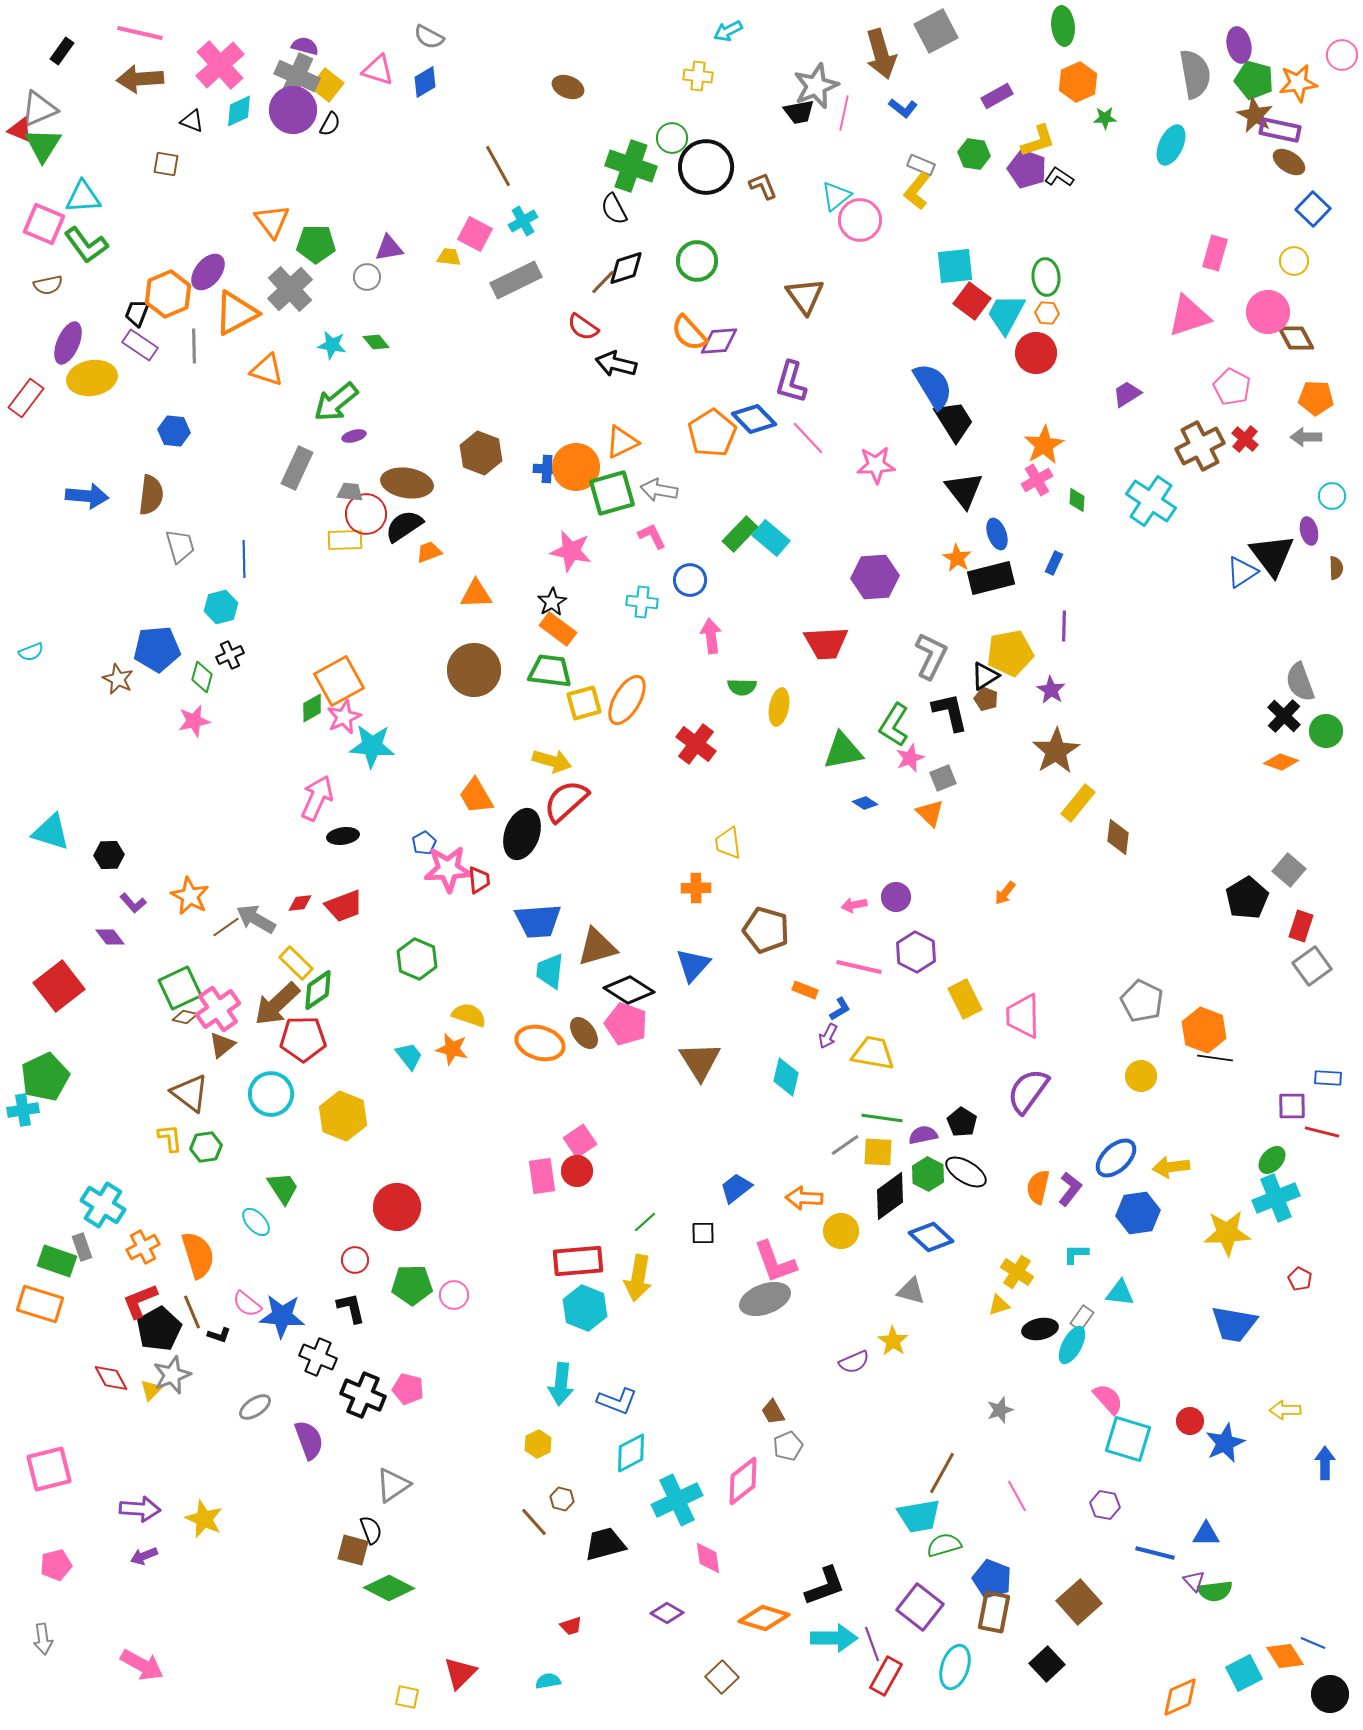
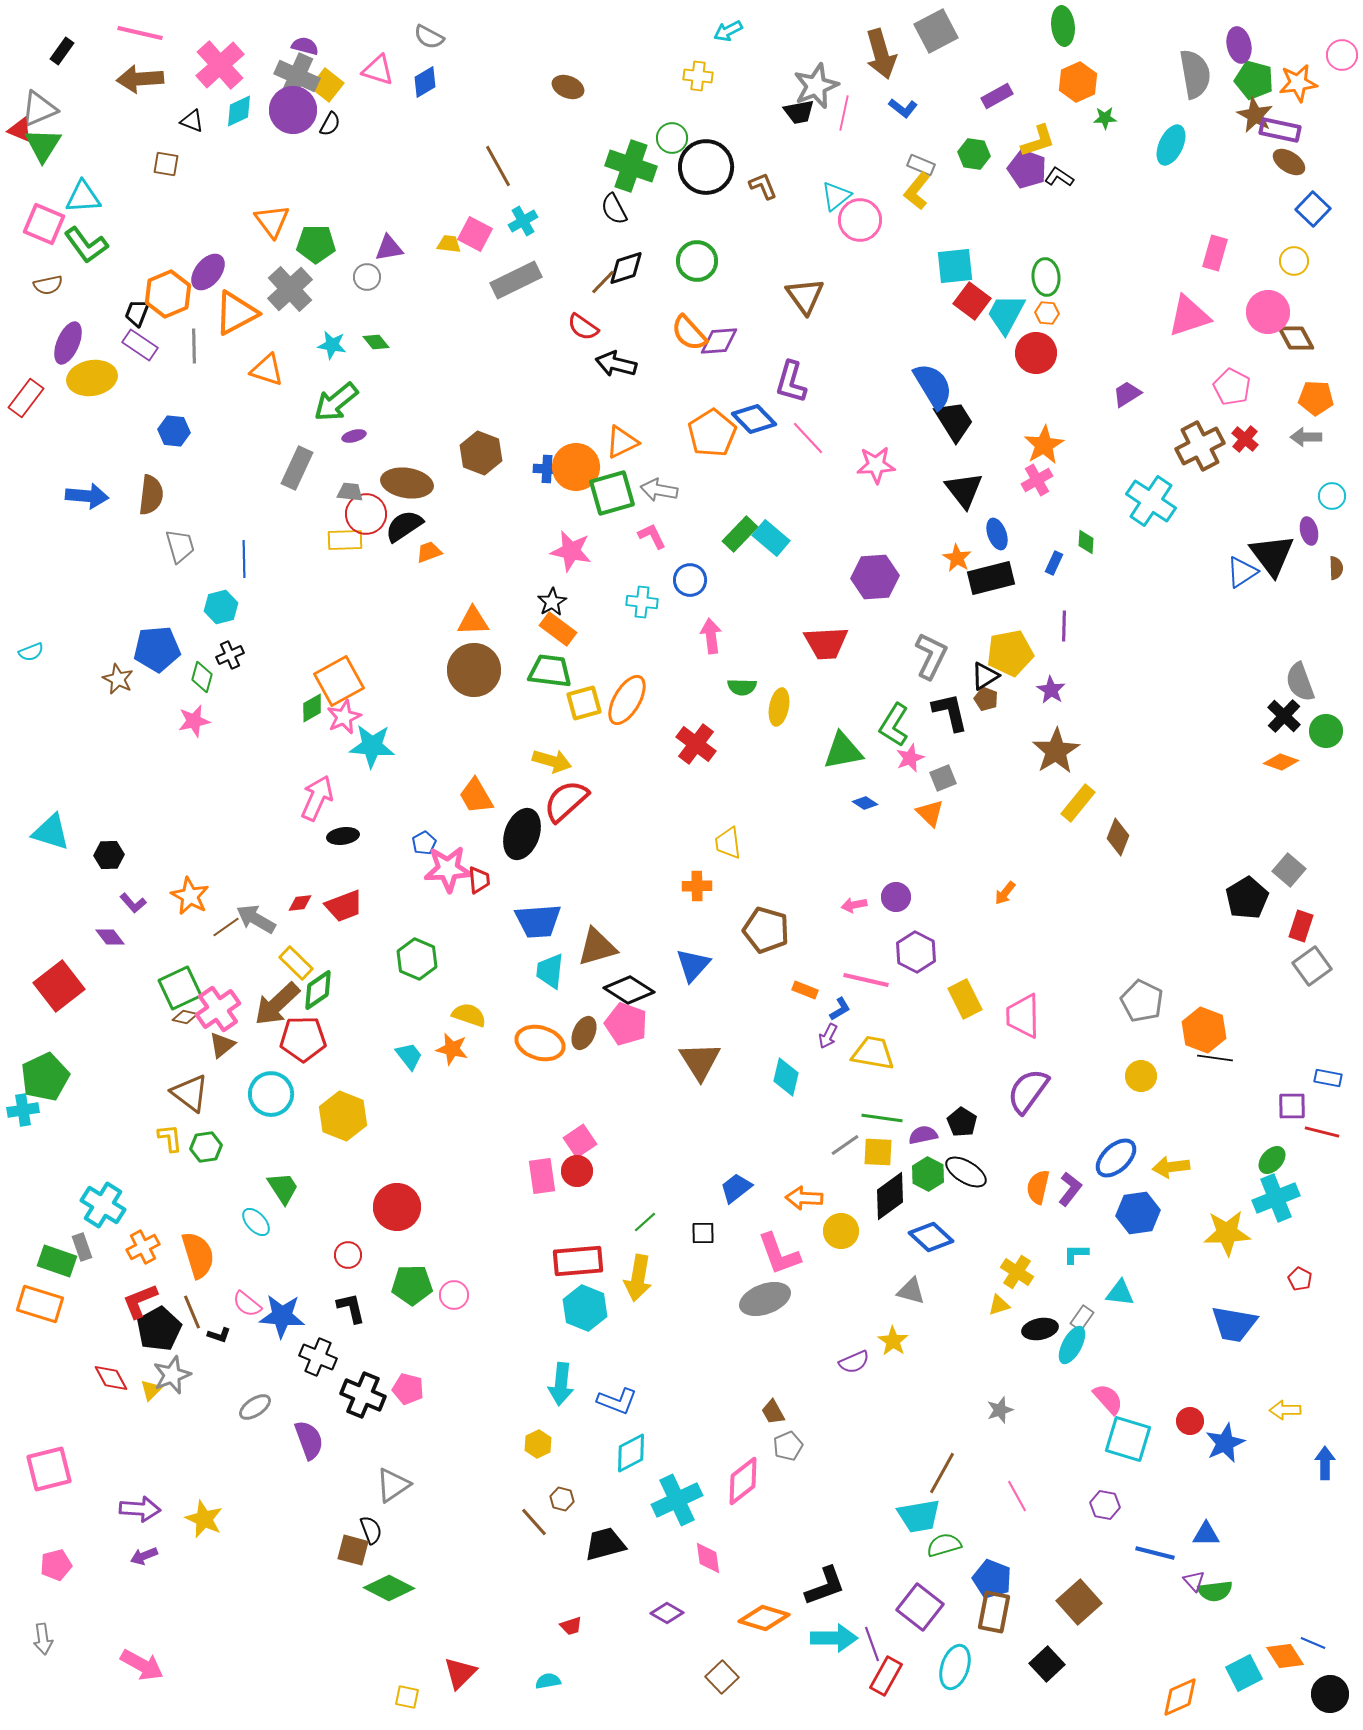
yellow trapezoid at (449, 257): moved 13 px up
green diamond at (1077, 500): moved 9 px right, 42 px down
orange triangle at (476, 594): moved 3 px left, 27 px down
brown diamond at (1118, 837): rotated 15 degrees clockwise
orange cross at (696, 888): moved 1 px right, 2 px up
pink line at (859, 967): moved 7 px right, 13 px down
brown ellipse at (584, 1033): rotated 60 degrees clockwise
blue rectangle at (1328, 1078): rotated 8 degrees clockwise
red circle at (355, 1260): moved 7 px left, 5 px up
pink L-shape at (775, 1262): moved 4 px right, 8 px up
